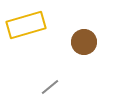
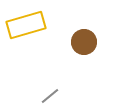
gray line: moved 9 px down
